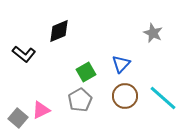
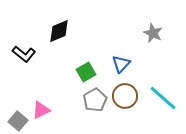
gray pentagon: moved 15 px right
gray square: moved 3 px down
